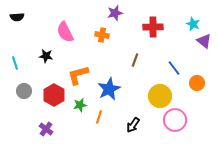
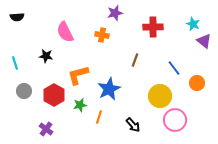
black arrow: rotated 77 degrees counterclockwise
